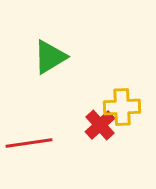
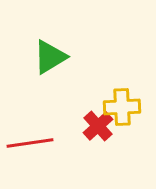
red cross: moved 2 px left, 1 px down
red line: moved 1 px right
